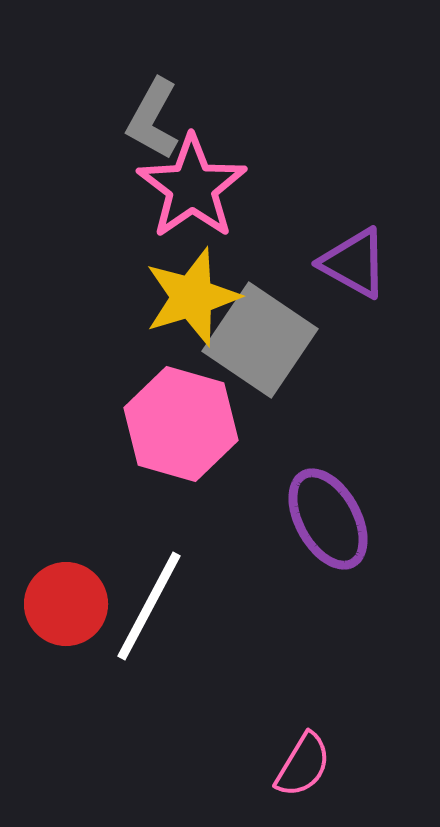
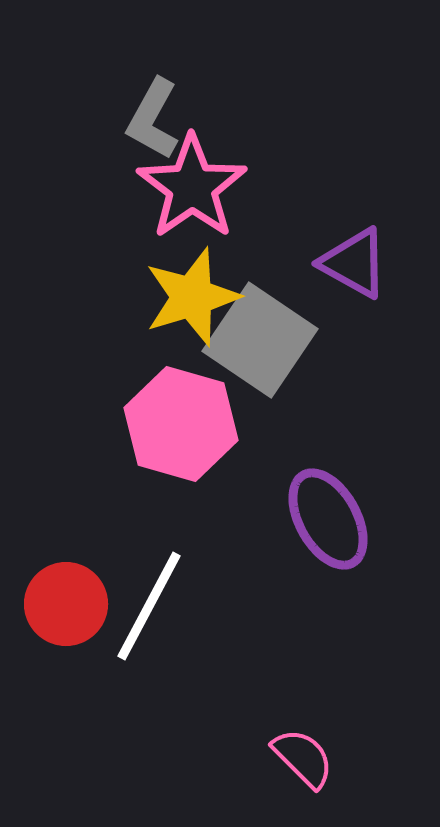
pink semicircle: moved 7 px up; rotated 76 degrees counterclockwise
